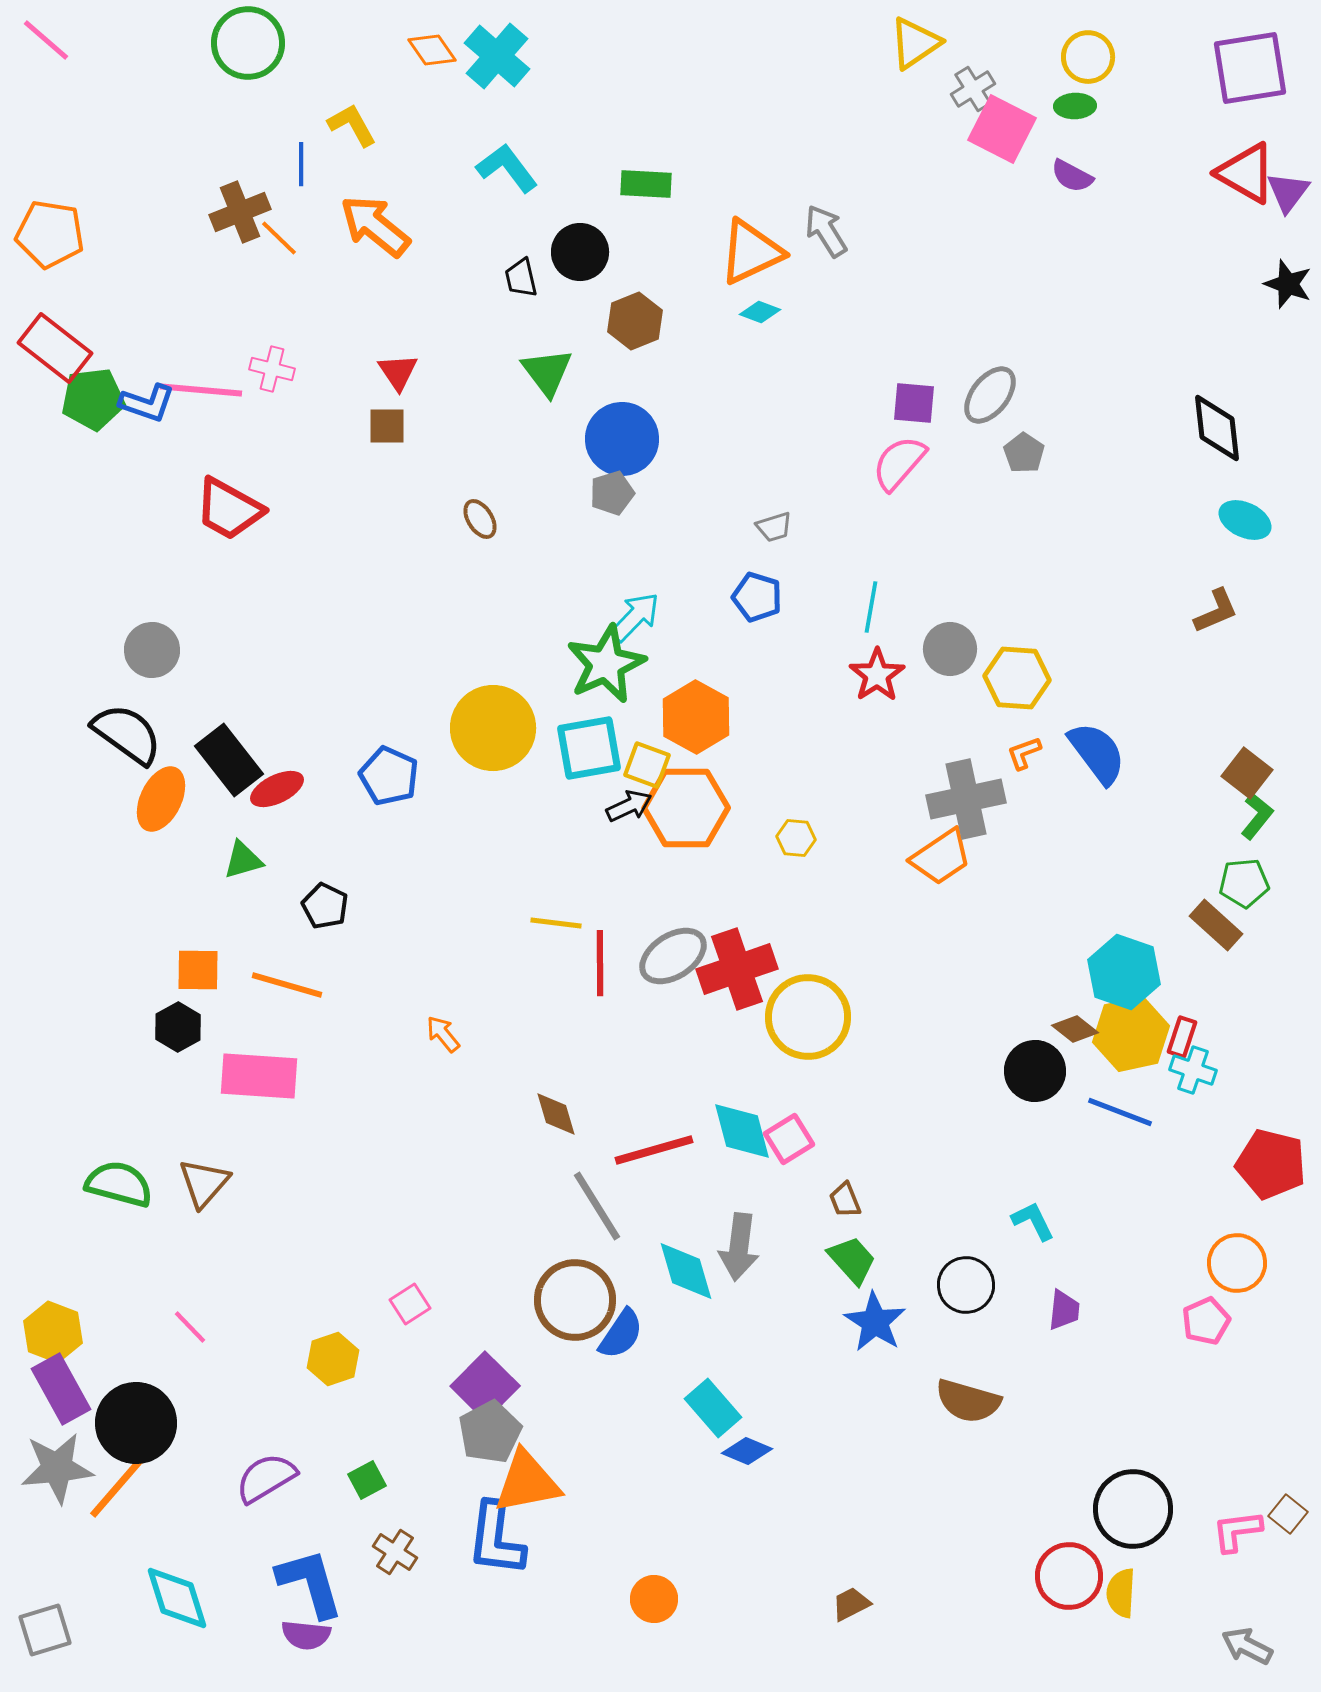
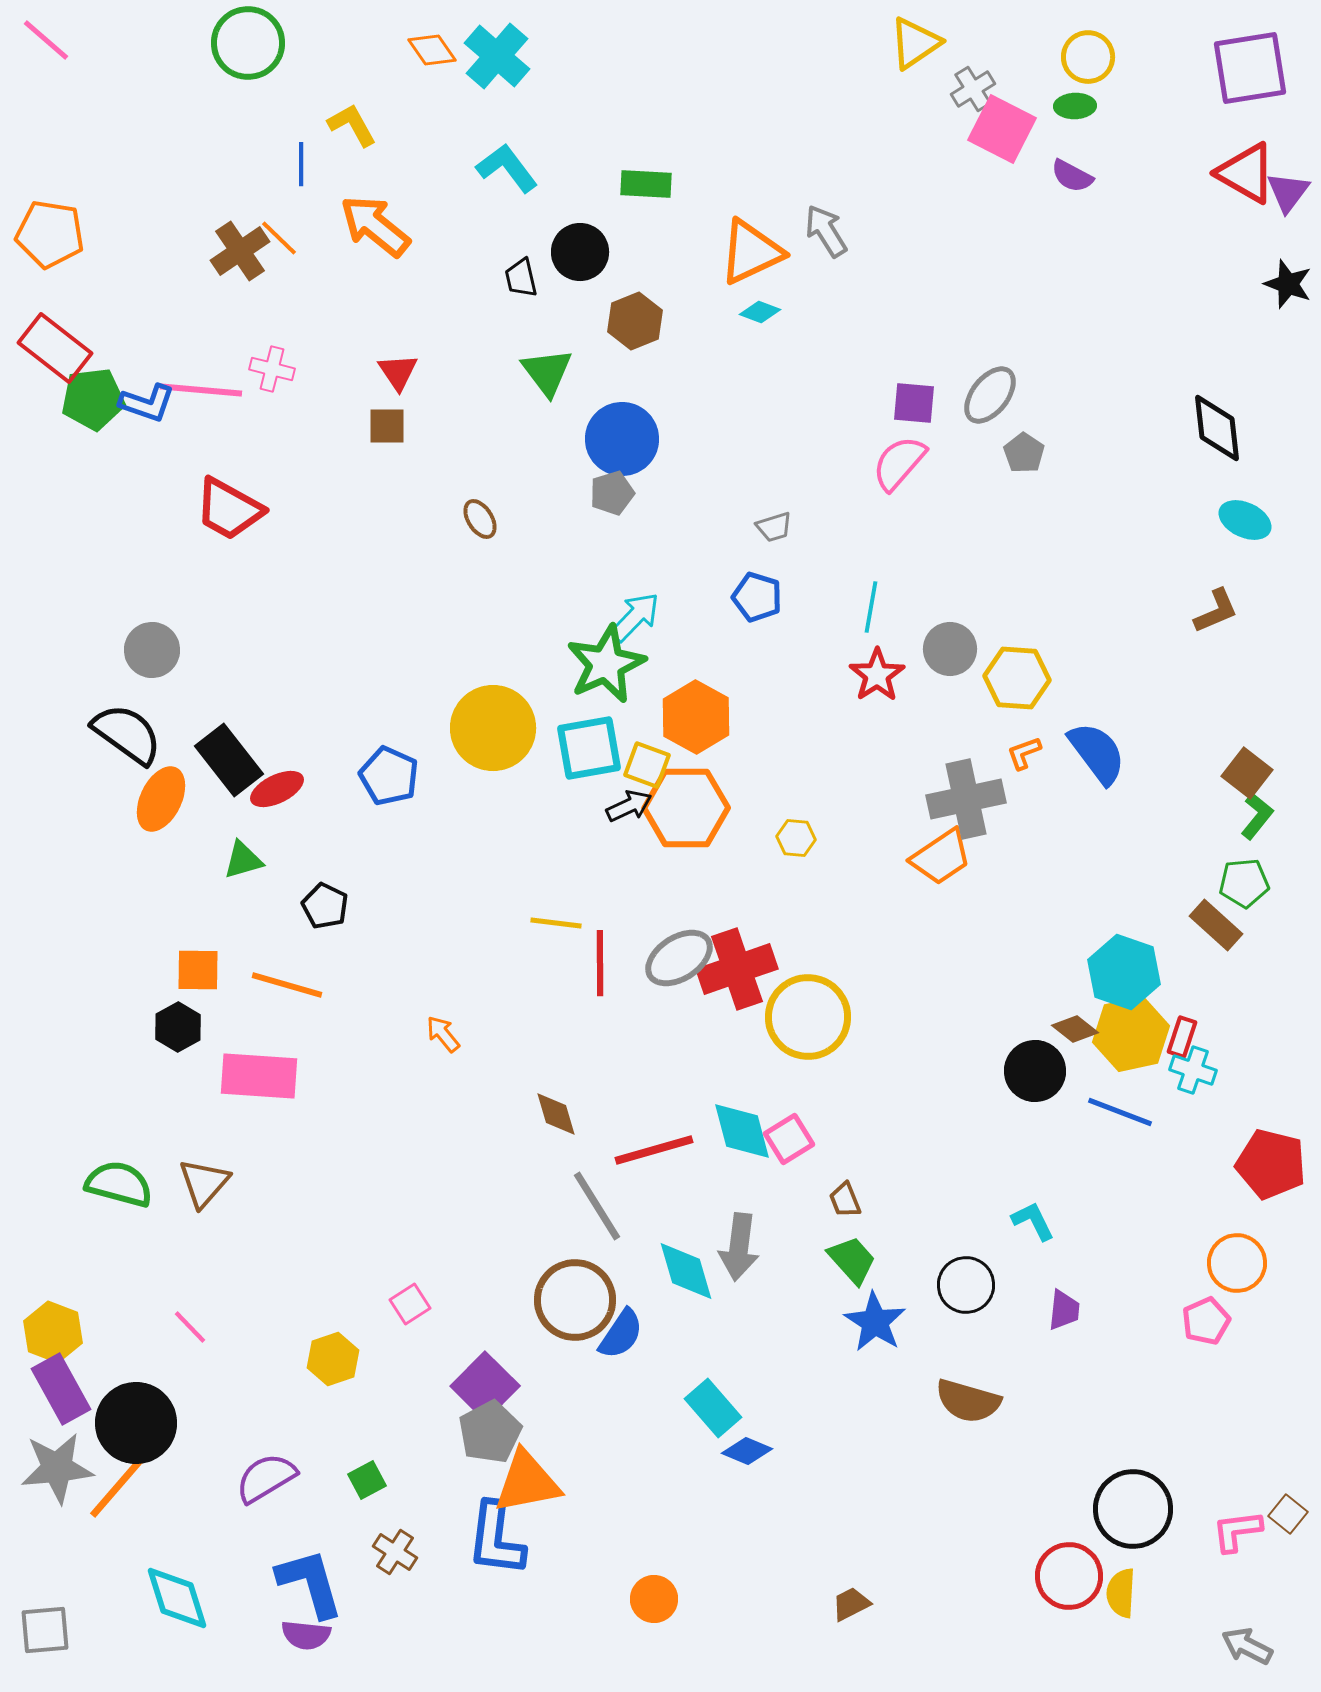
brown cross at (240, 212): moved 39 px down; rotated 12 degrees counterclockwise
gray ellipse at (673, 956): moved 6 px right, 2 px down
gray square at (45, 1630): rotated 12 degrees clockwise
